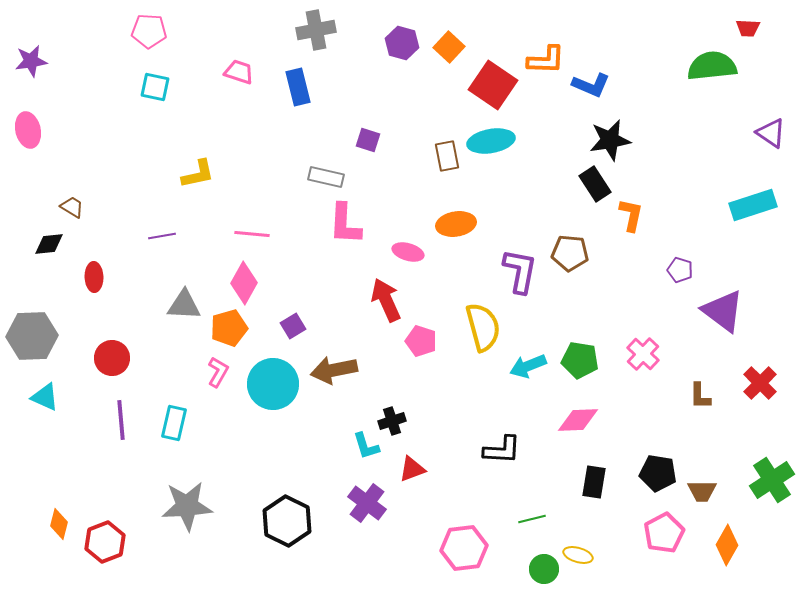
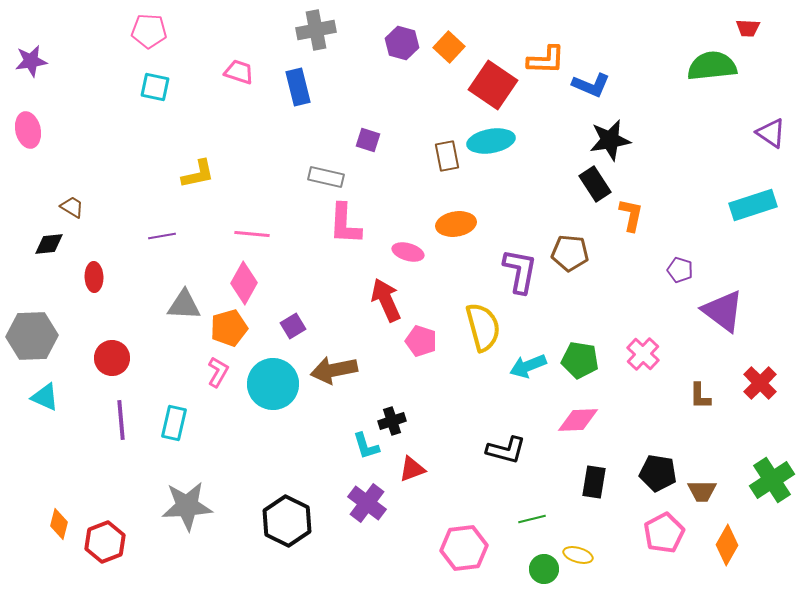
black L-shape at (502, 450): moved 4 px right; rotated 12 degrees clockwise
